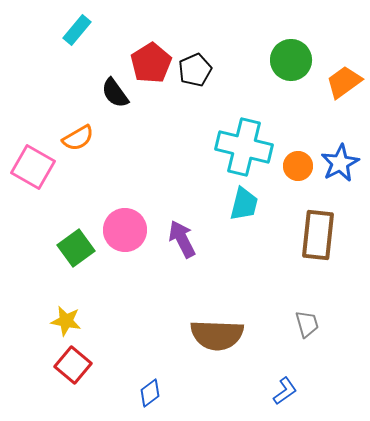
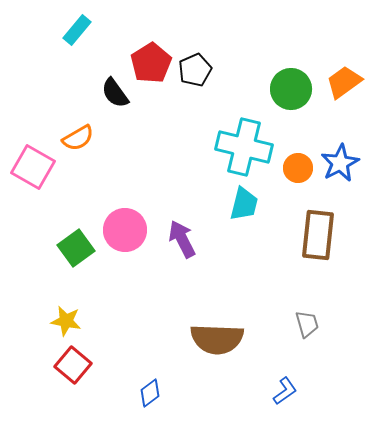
green circle: moved 29 px down
orange circle: moved 2 px down
brown semicircle: moved 4 px down
